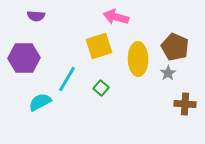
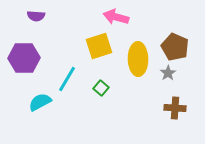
brown cross: moved 10 px left, 4 px down
